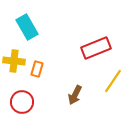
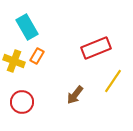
yellow cross: rotated 15 degrees clockwise
orange rectangle: moved 13 px up; rotated 14 degrees clockwise
brown arrow: rotated 12 degrees clockwise
